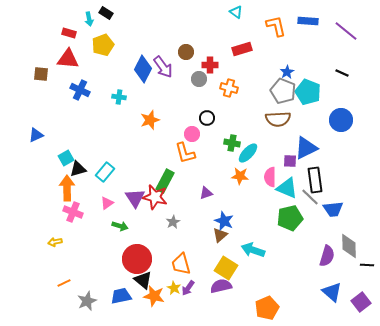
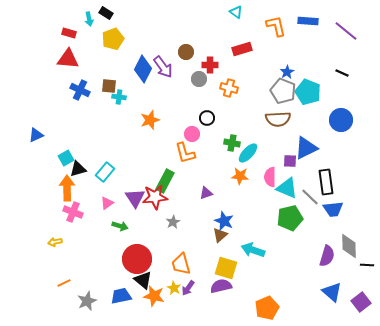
yellow pentagon at (103, 45): moved 10 px right, 6 px up
brown square at (41, 74): moved 68 px right, 12 px down
black rectangle at (315, 180): moved 11 px right, 2 px down
red star at (155, 197): rotated 20 degrees counterclockwise
yellow square at (226, 268): rotated 15 degrees counterclockwise
